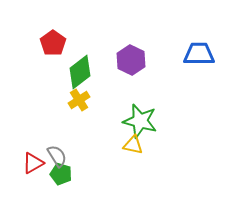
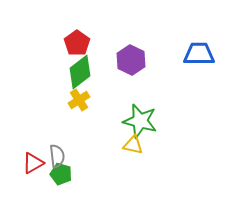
red pentagon: moved 24 px right
gray semicircle: rotated 25 degrees clockwise
